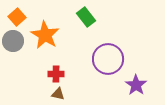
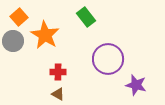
orange square: moved 2 px right
red cross: moved 2 px right, 2 px up
purple star: rotated 20 degrees counterclockwise
brown triangle: rotated 16 degrees clockwise
